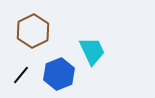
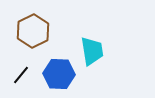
cyan trapezoid: rotated 16 degrees clockwise
blue hexagon: rotated 24 degrees clockwise
